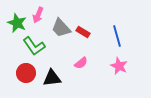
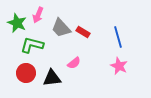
blue line: moved 1 px right, 1 px down
green L-shape: moved 2 px left, 1 px up; rotated 140 degrees clockwise
pink semicircle: moved 7 px left
